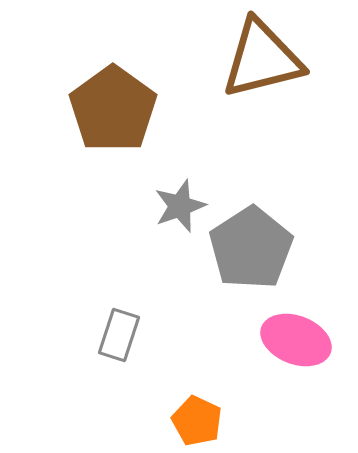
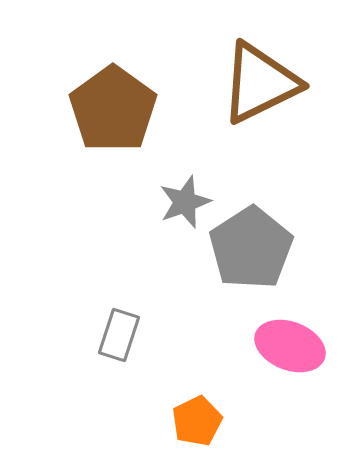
brown triangle: moved 2 px left, 24 px down; rotated 12 degrees counterclockwise
gray star: moved 5 px right, 4 px up
pink ellipse: moved 6 px left, 6 px down
orange pentagon: rotated 21 degrees clockwise
